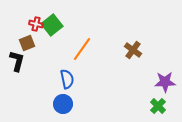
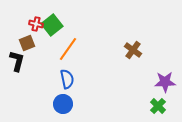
orange line: moved 14 px left
